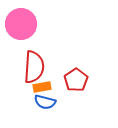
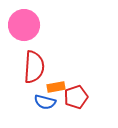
pink circle: moved 3 px right, 1 px down
red pentagon: moved 17 px down; rotated 15 degrees clockwise
orange rectangle: moved 14 px right
